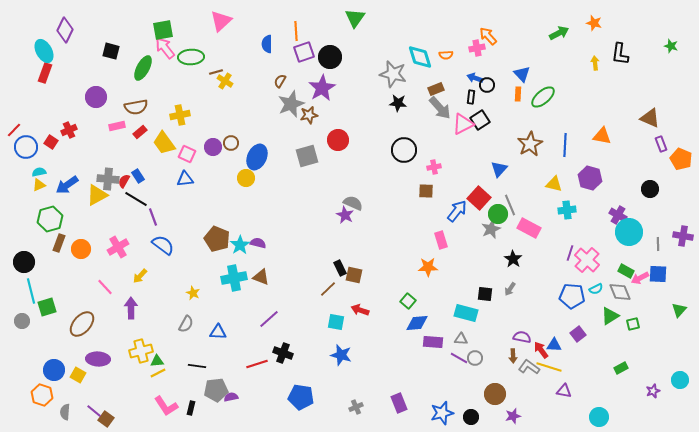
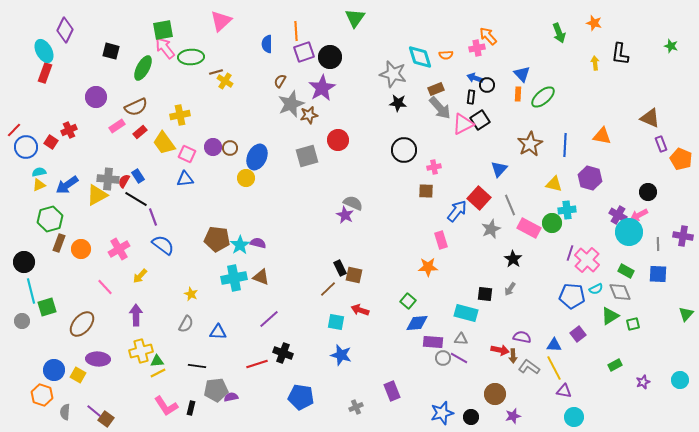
green arrow at (559, 33): rotated 96 degrees clockwise
brown semicircle at (136, 107): rotated 15 degrees counterclockwise
pink rectangle at (117, 126): rotated 21 degrees counterclockwise
brown circle at (231, 143): moved 1 px left, 5 px down
black circle at (650, 189): moved 2 px left, 3 px down
green circle at (498, 214): moved 54 px right, 9 px down
brown pentagon at (217, 239): rotated 15 degrees counterclockwise
pink cross at (118, 247): moved 1 px right, 2 px down
pink arrow at (640, 278): moved 1 px left, 63 px up
yellow star at (193, 293): moved 2 px left, 1 px down
purple arrow at (131, 308): moved 5 px right, 7 px down
green triangle at (679, 310): moved 7 px right, 4 px down
red arrow at (541, 350): moved 41 px left; rotated 138 degrees clockwise
gray circle at (475, 358): moved 32 px left
yellow line at (549, 367): moved 5 px right, 1 px down; rotated 45 degrees clockwise
green rectangle at (621, 368): moved 6 px left, 3 px up
purple star at (653, 391): moved 10 px left, 9 px up
purple rectangle at (399, 403): moved 7 px left, 12 px up
cyan circle at (599, 417): moved 25 px left
